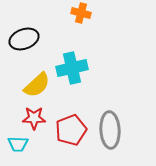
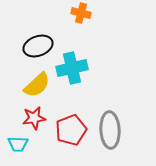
black ellipse: moved 14 px right, 7 px down
red star: rotated 10 degrees counterclockwise
